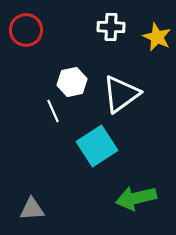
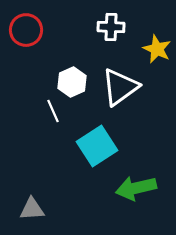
yellow star: moved 12 px down
white hexagon: rotated 12 degrees counterclockwise
white triangle: moved 1 px left, 7 px up
green arrow: moved 10 px up
